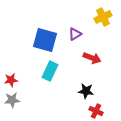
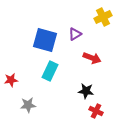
gray star: moved 16 px right, 5 px down
